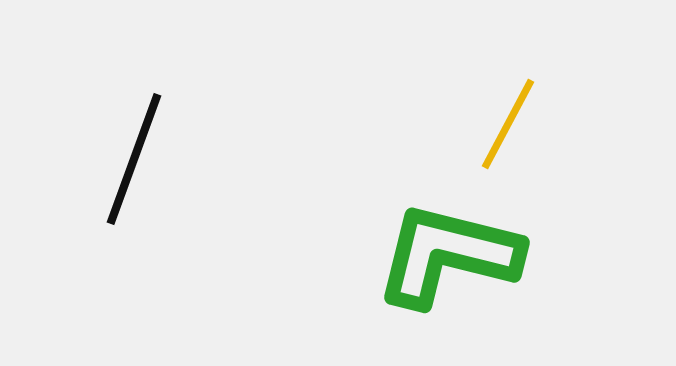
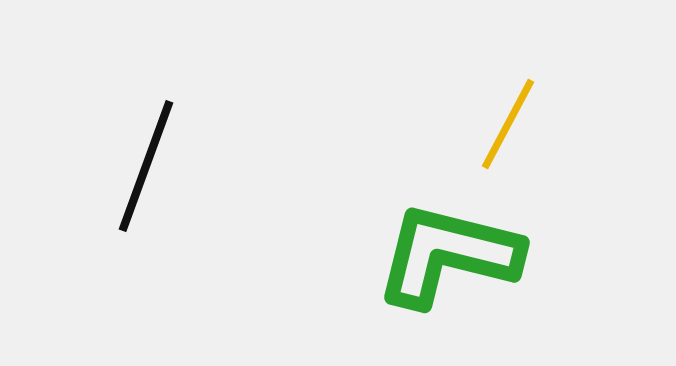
black line: moved 12 px right, 7 px down
